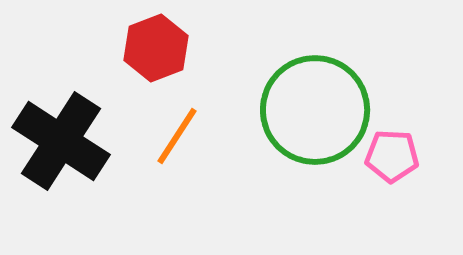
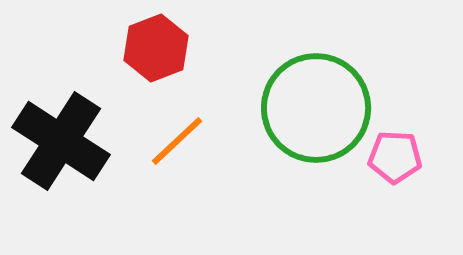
green circle: moved 1 px right, 2 px up
orange line: moved 5 px down; rotated 14 degrees clockwise
pink pentagon: moved 3 px right, 1 px down
